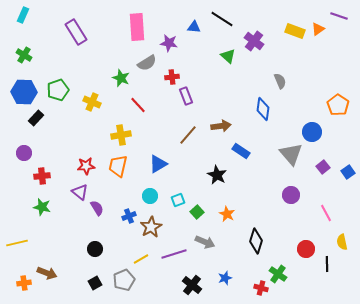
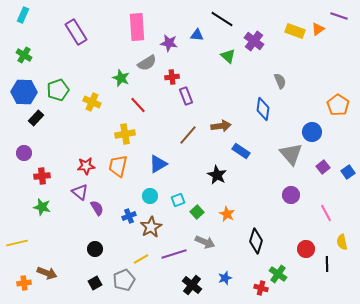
blue triangle at (194, 27): moved 3 px right, 8 px down
yellow cross at (121, 135): moved 4 px right, 1 px up
